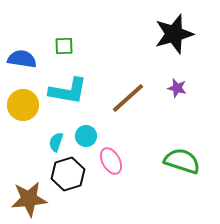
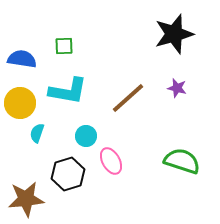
yellow circle: moved 3 px left, 2 px up
cyan semicircle: moved 19 px left, 9 px up
brown star: moved 3 px left
